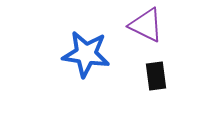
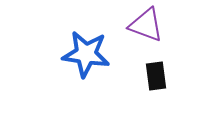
purple triangle: rotated 6 degrees counterclockwise
